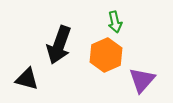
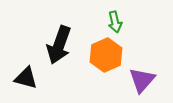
black triangle: moved 1 px left, 1 px up
